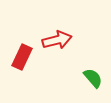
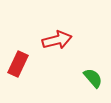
red rectangle: moved 4 px left, 7 px down
